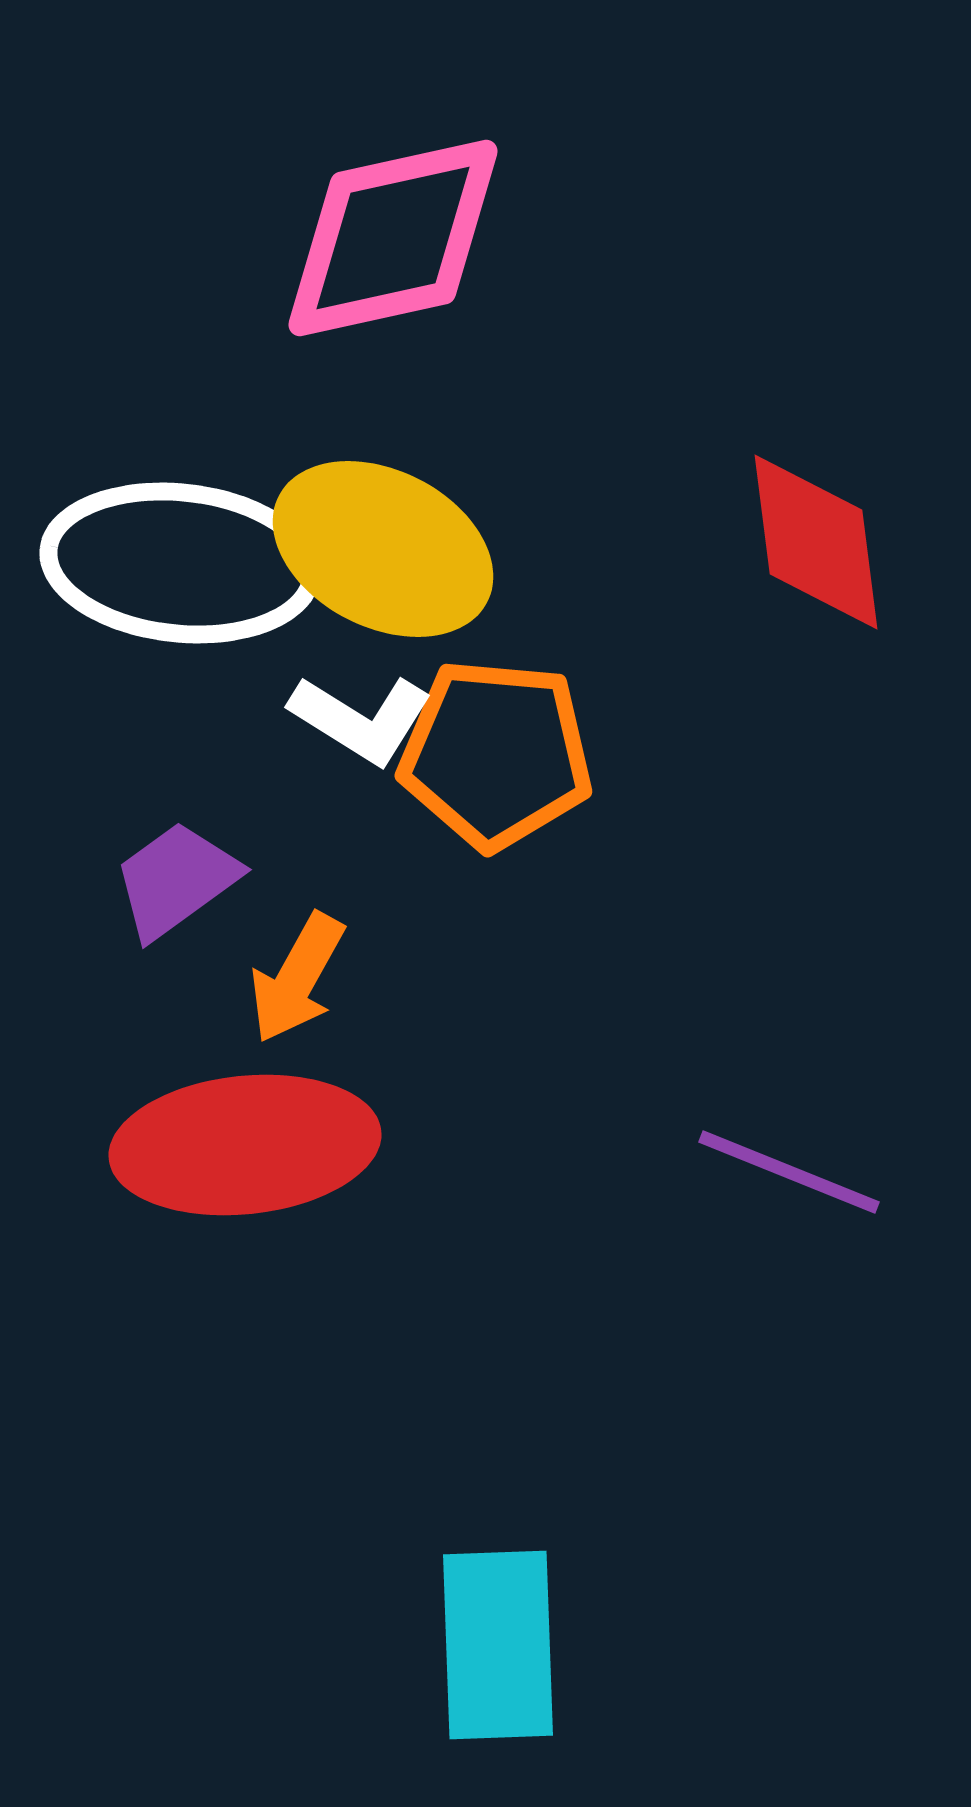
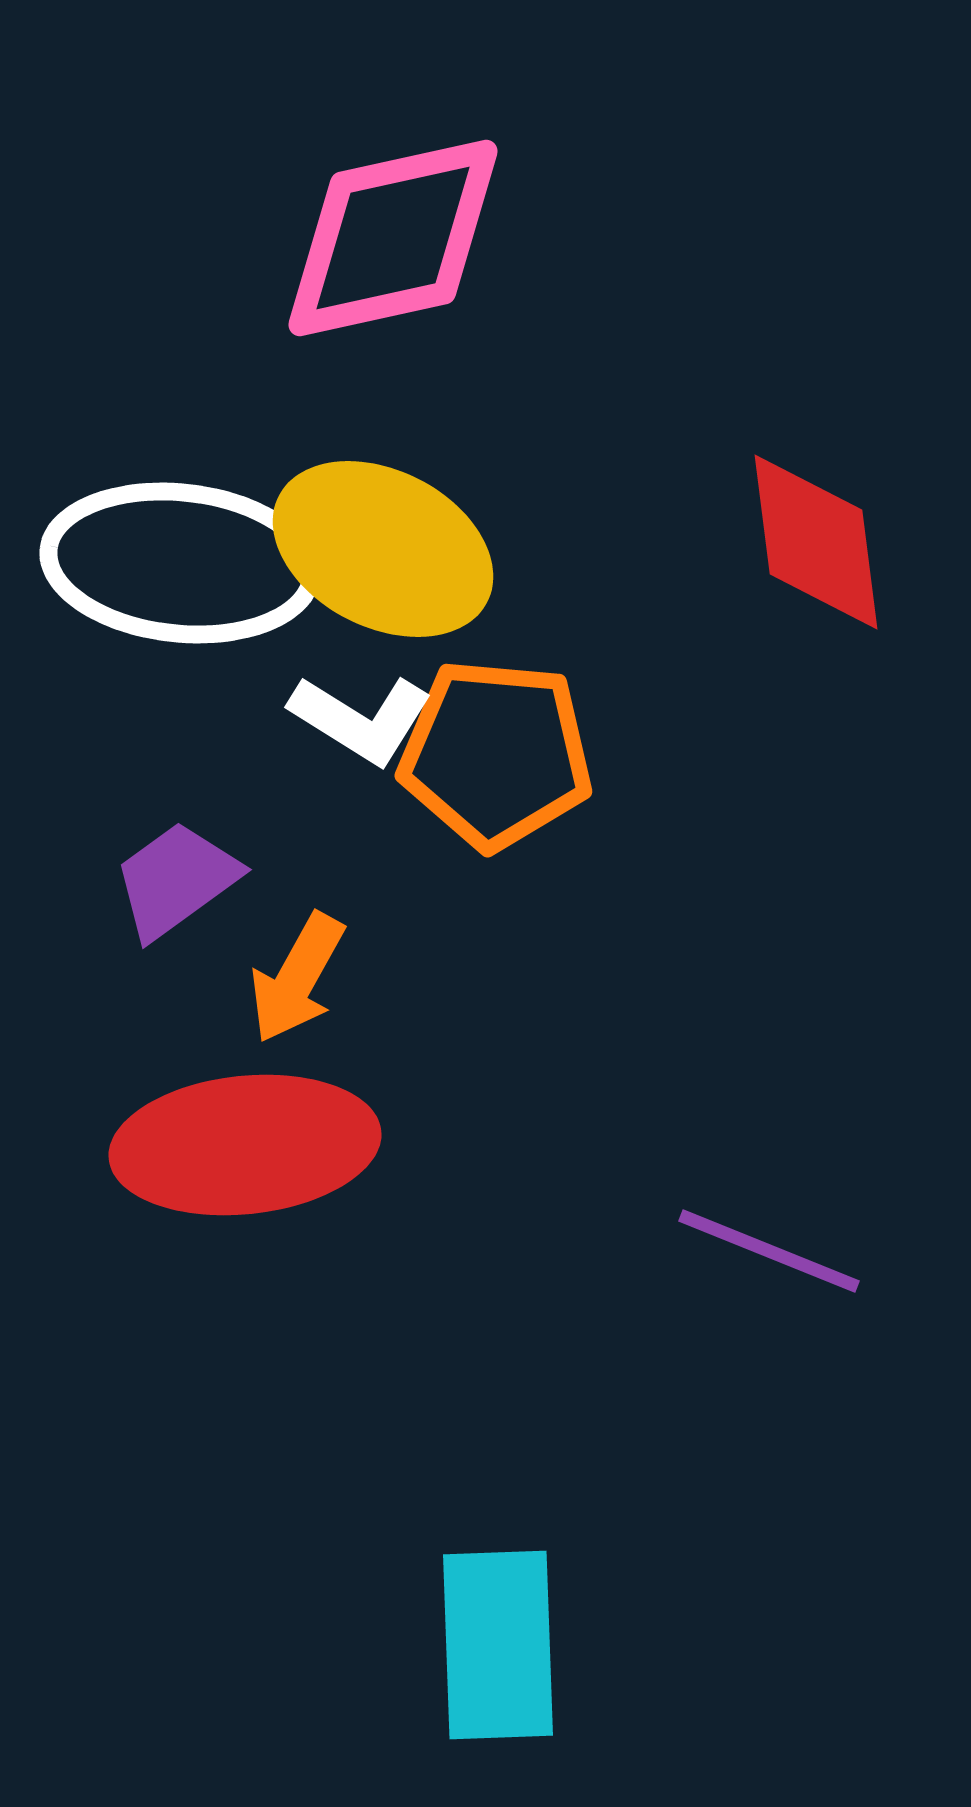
purple line: moved 20 px left, 79 px down
